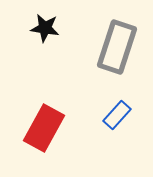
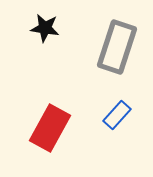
red rectangle: moved 6 px right
